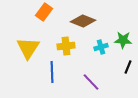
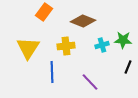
cyan cross: moved 1 px right, 2 px up
purple line: moved 1 px left
